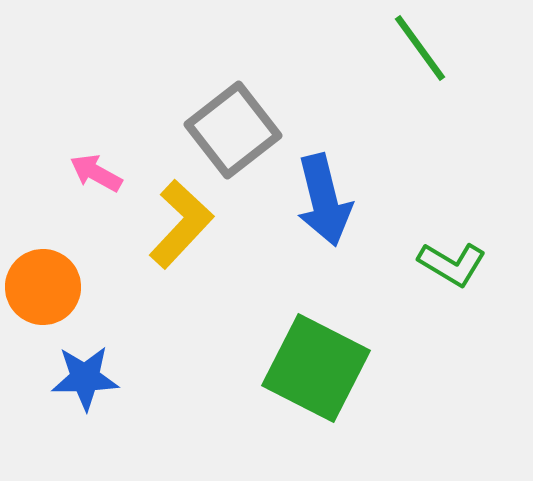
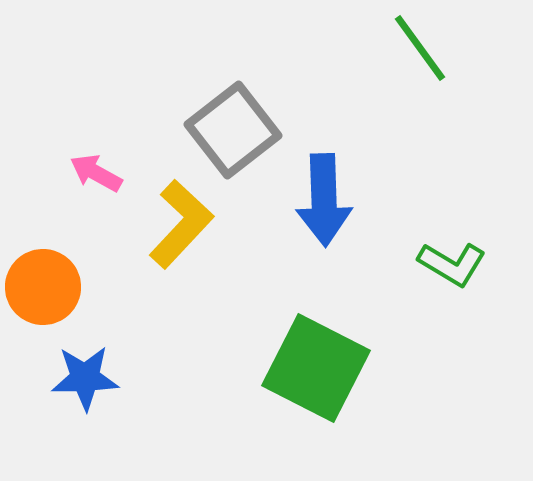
blue arrow: rotated 12 degrees clockwise
